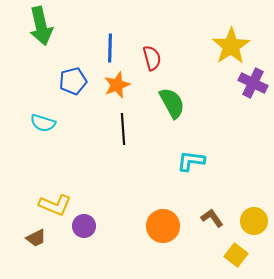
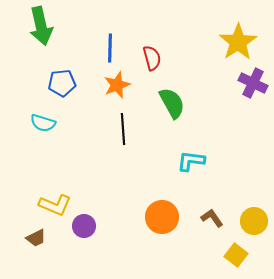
yellow star: moved 7 px right, 4 px up
blue pentagon: moved 11 px left, 2 px down; rotated 8 degrees clockwise
orange circle: moved 1 px left, 9 px up
